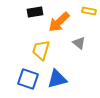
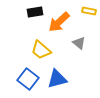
yellow trapezoid: rotated 65 degrees counterclockwise
blue square: rotated 20 degrees clockwise
